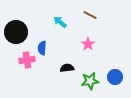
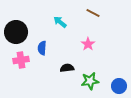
brown line: moved 3 px right, 2 px up
pink cross: moved 6 px left
blue circle: moved 4 px right, 9 px down
